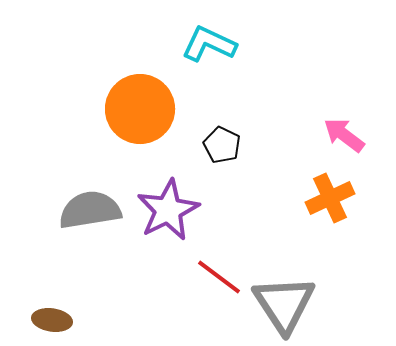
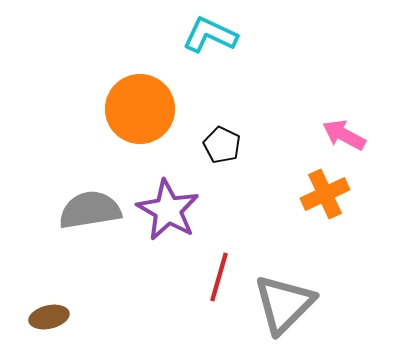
cyan L-shape: moved 1 px right, 9 px up
pink arrow: rotated 9 degrees counterclockwise
orange cross: moved 5 px left, 4 px up
purple star: rotated 16 degrees counterclockwise
red line: rotated 69 degrees clockwise
gray triangle: rotated 18 degrees clockwise
brown ellipse: moved 3 px left, 3 px up; rotated 21 degrees counterclockwise
